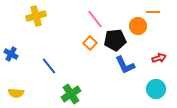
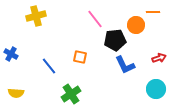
orange circle: moved 2 px left, 1 px up
orange square: moved 10 px left, 14 px down; rotated 32 degrees counterclockwise
